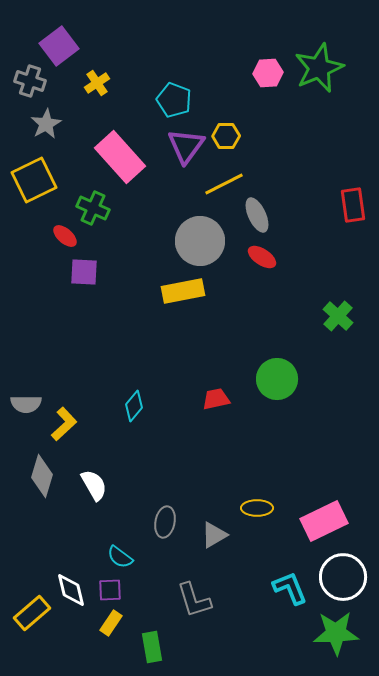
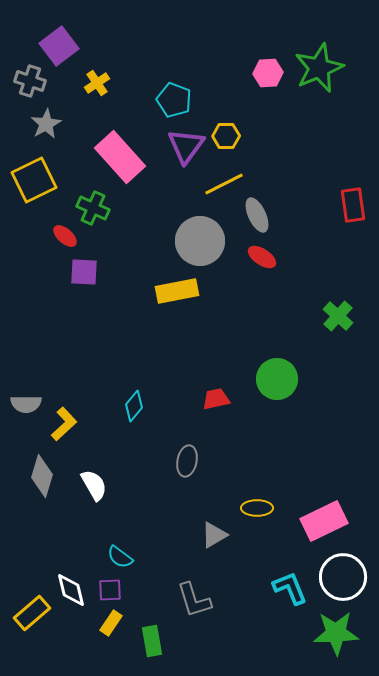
yellow rectangle at (183, 291): moved 6 px left
gray ellipse at (165, 522): moved 22 px right, 61 px up
green rectangle at (152, 647): moved 6 px up
